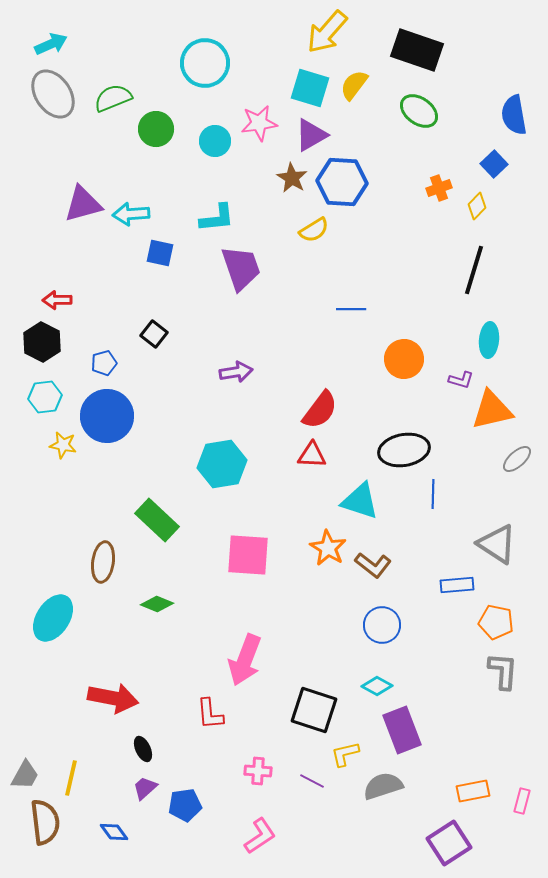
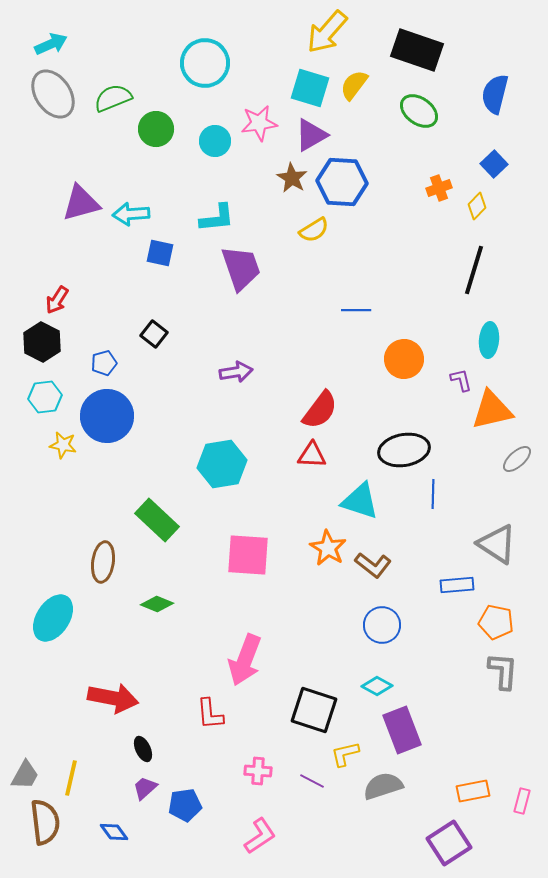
blue semicircle at (514, 115): moved 19 px left, 21 px up; rotated 24 degrees clockwise
purple triangle at (83, 204): moved 2 px left, 1 px up
red arrow at (57, 300): rotated 56 degrees counterclockwise
blue line at (351, 309): moved 5 px right, 1 px down
purple L-shape at (461, 380): rotated 120 degrees counterclockwise
